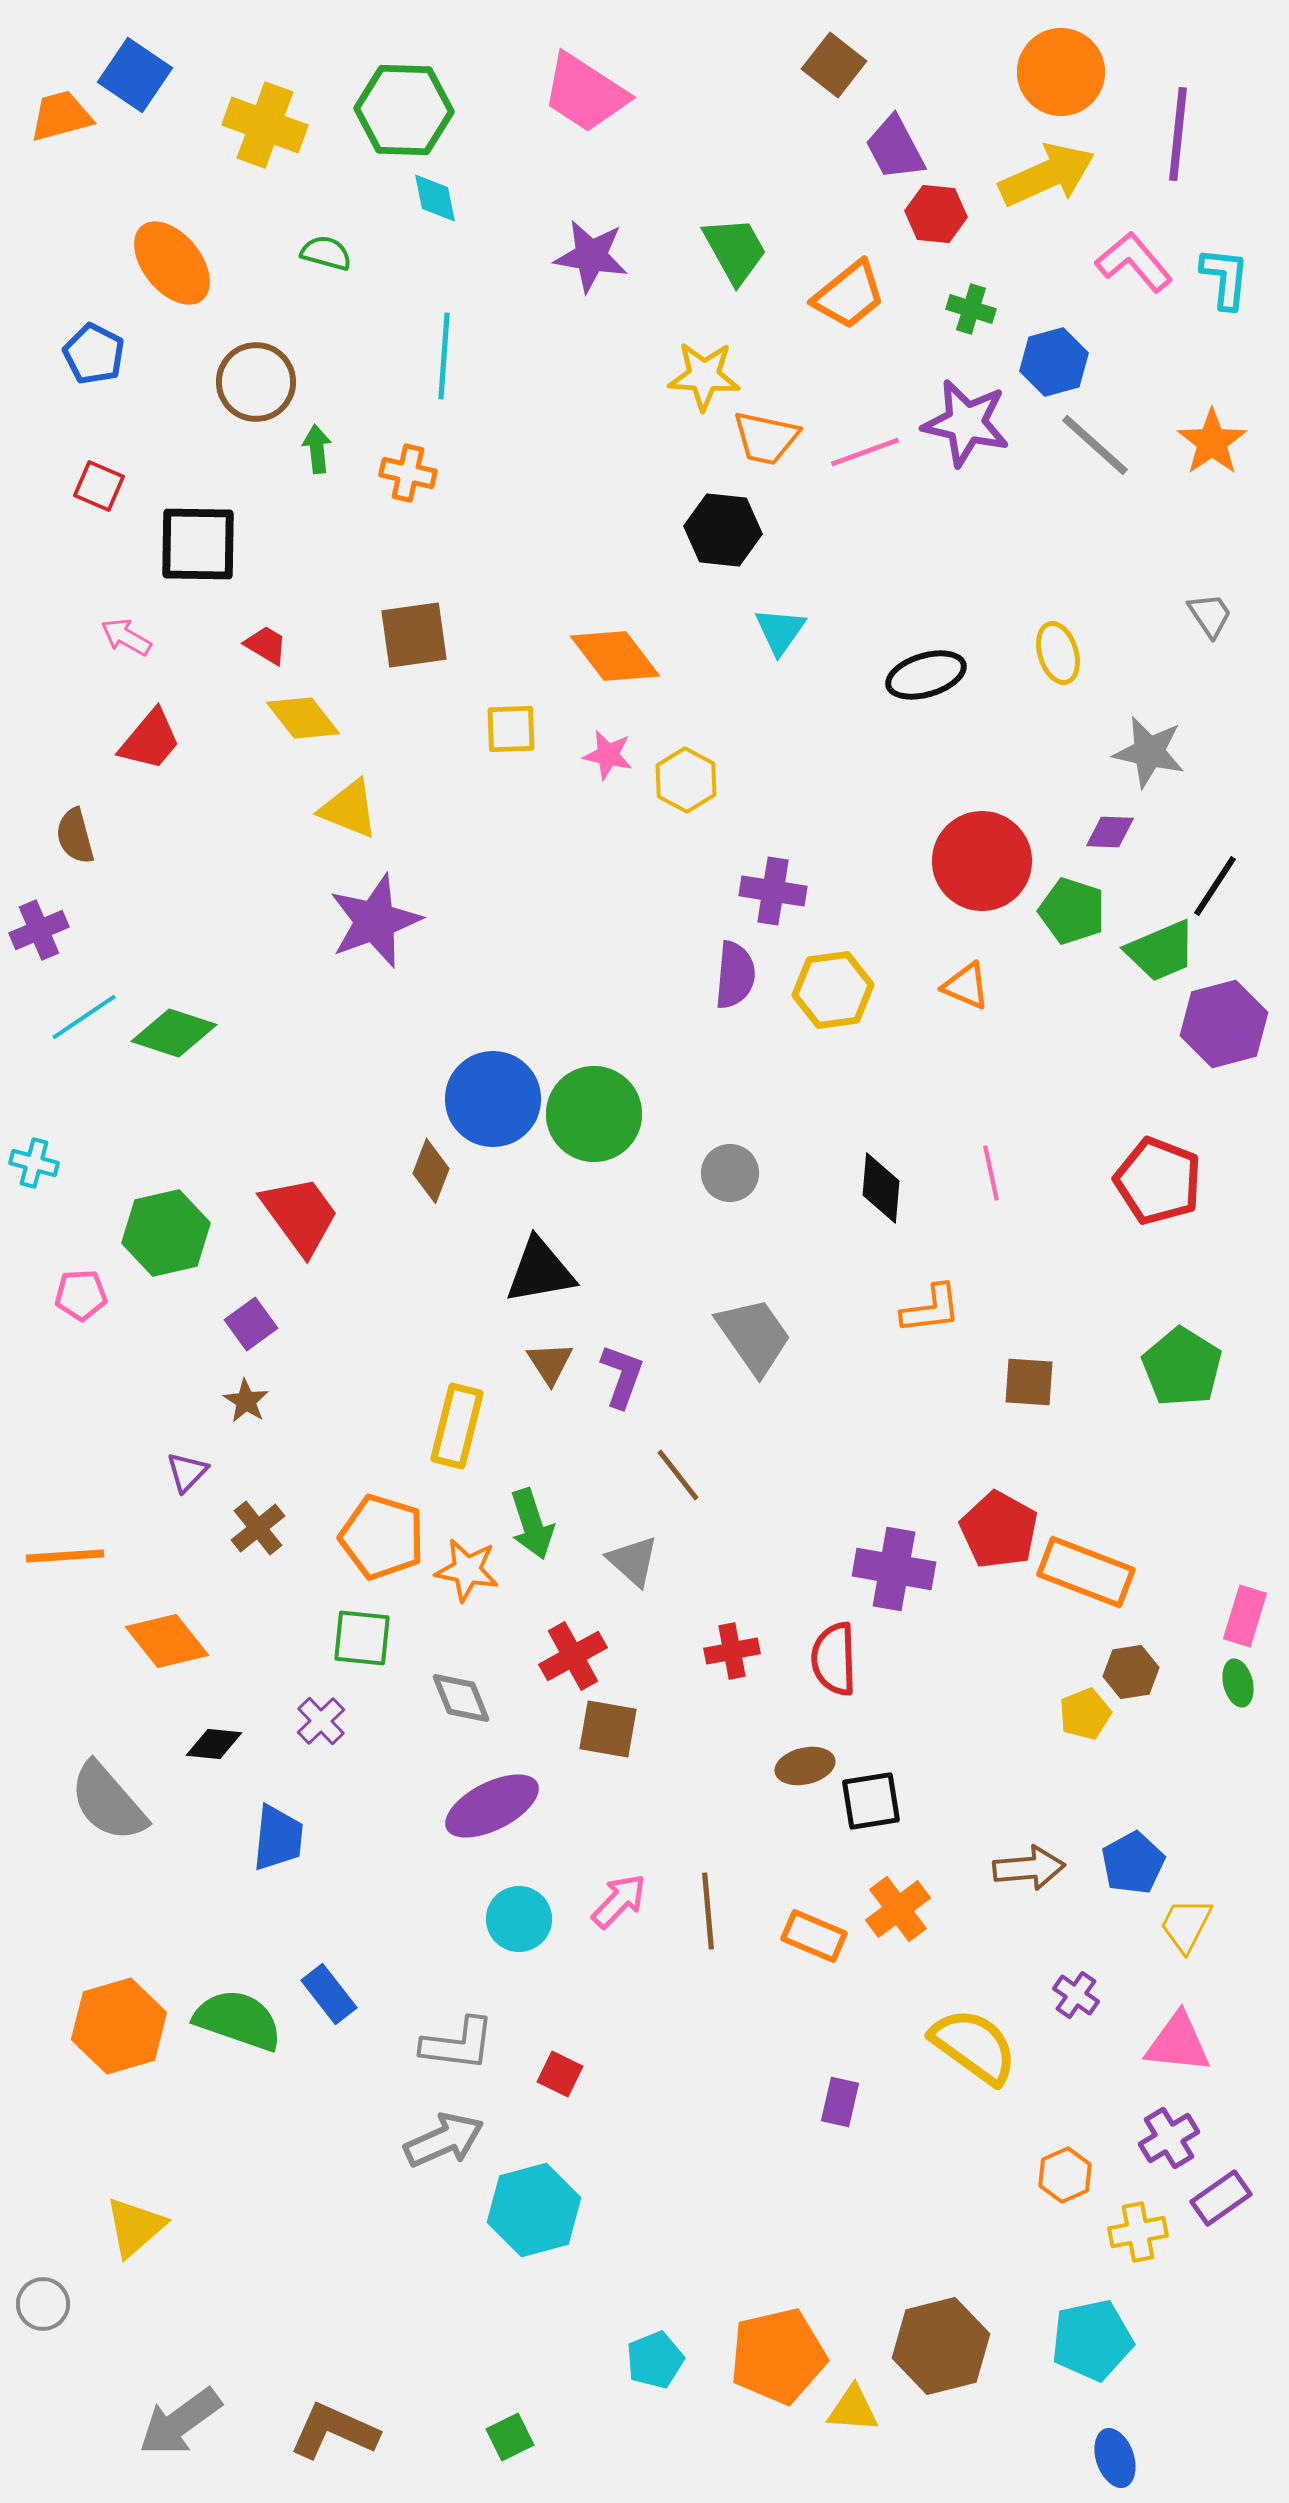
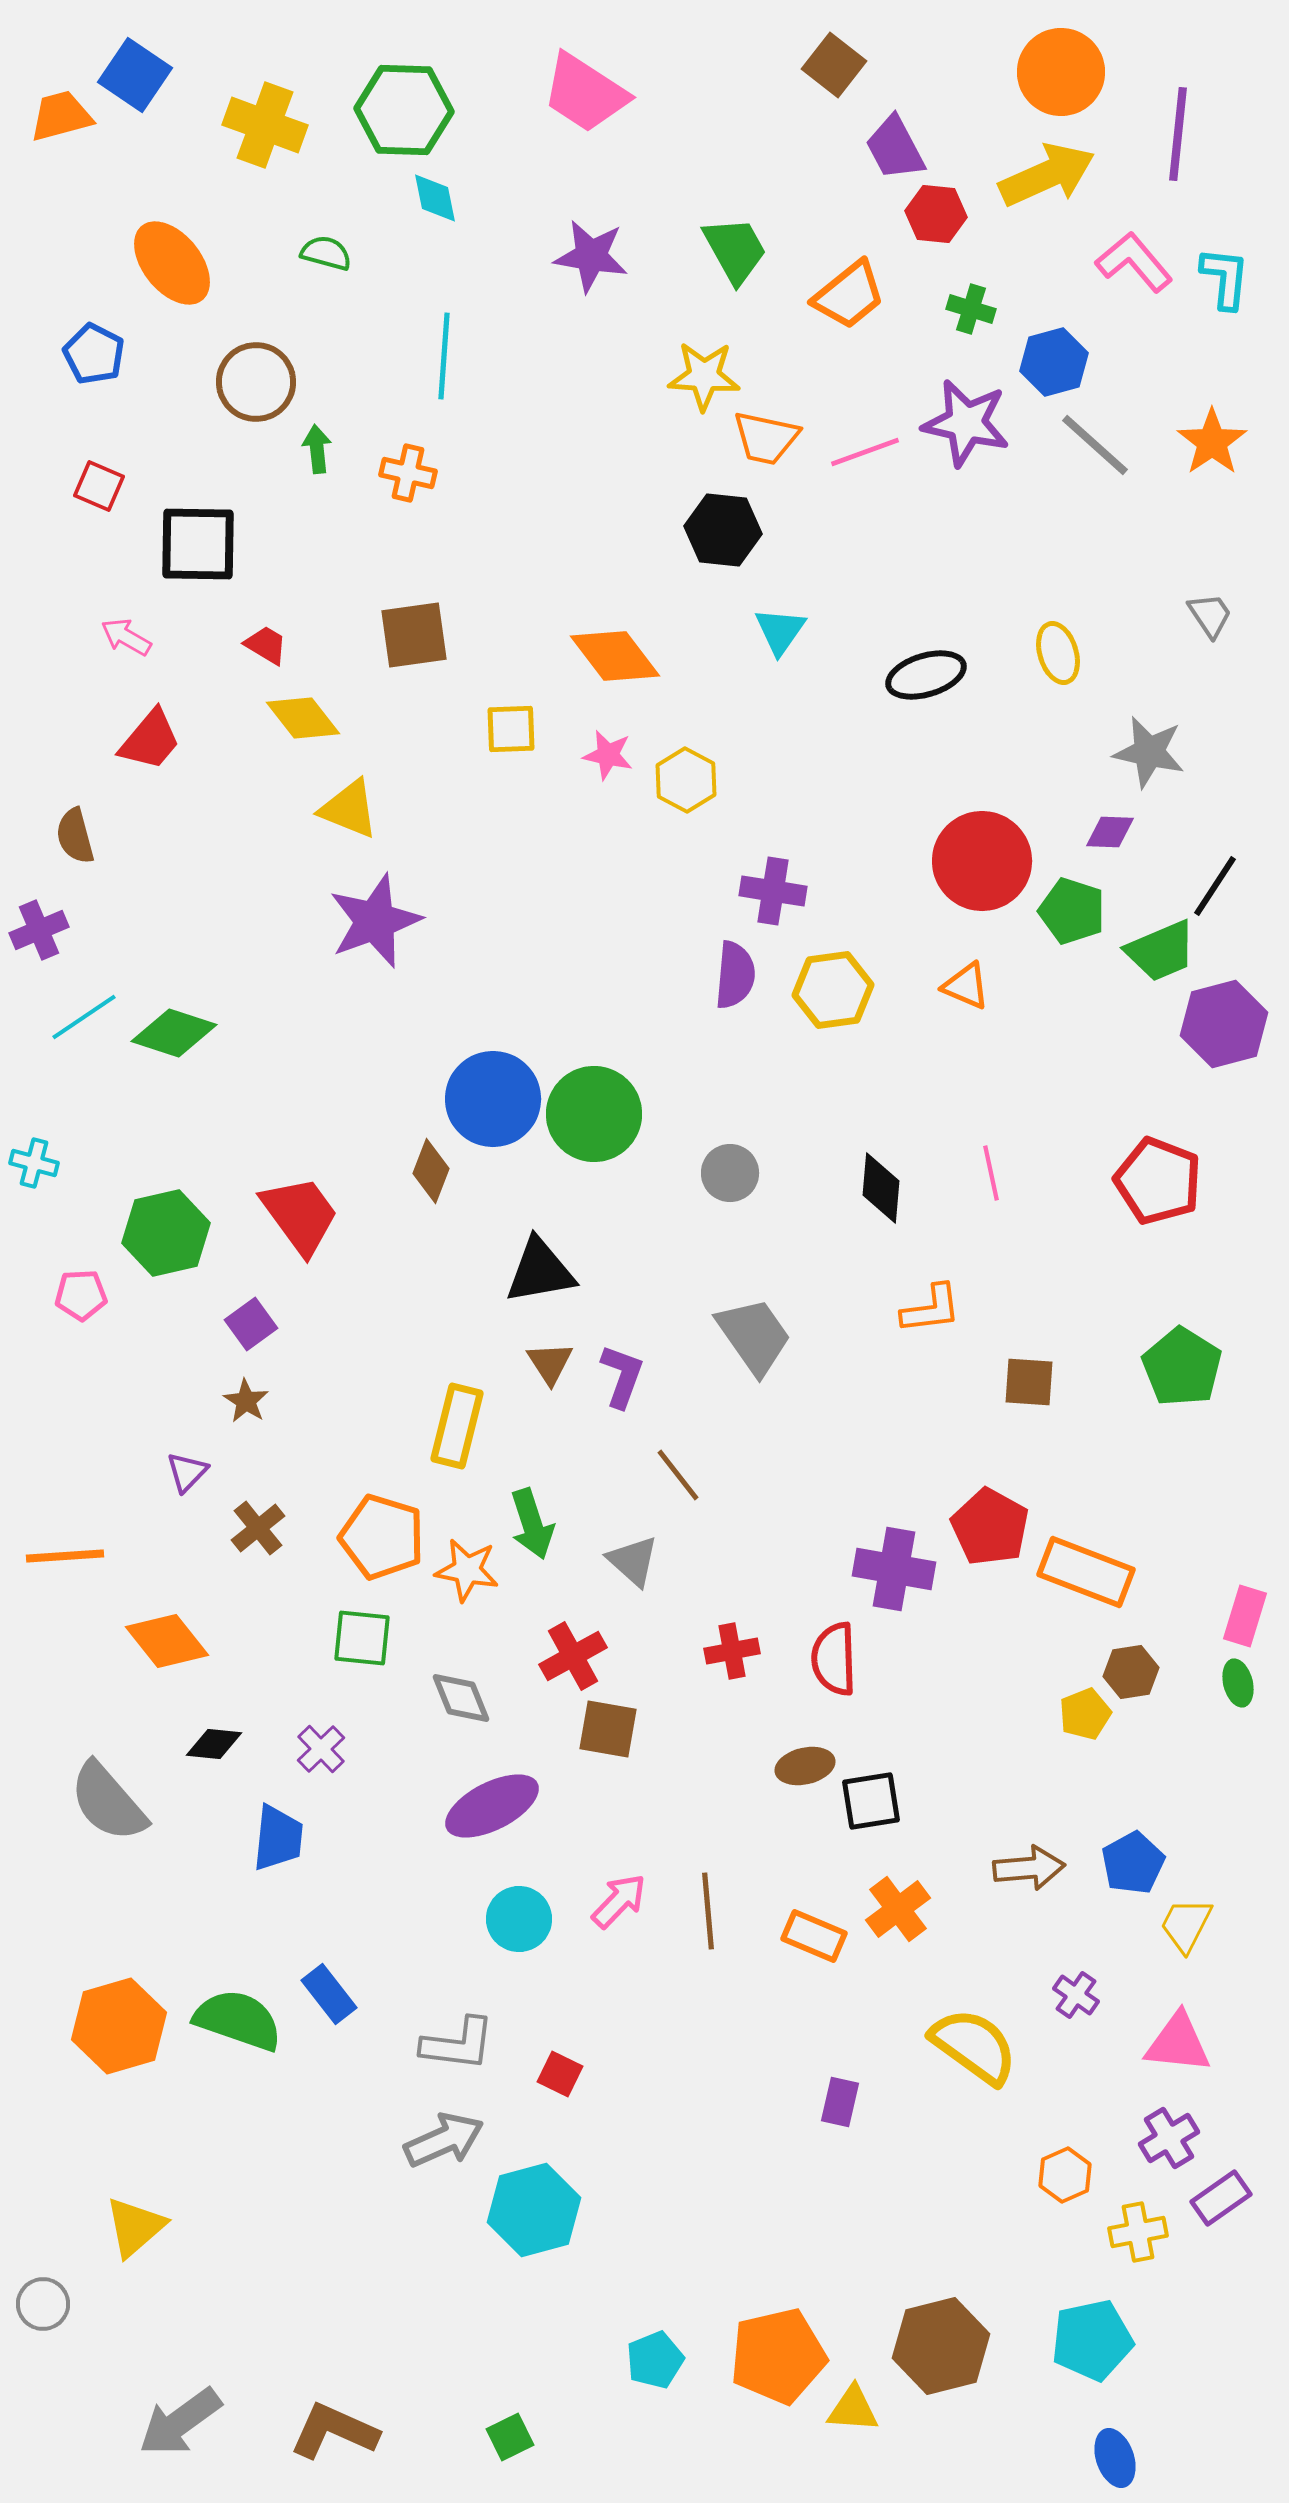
red pentagon at (999, 1530): moved 9 px left, 3 px up
purple cross at (321, 1721): moved 28 px down
